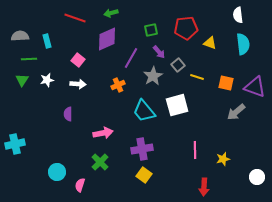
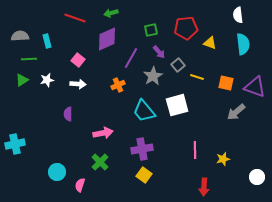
green triangle: rotated 24 degrees clockwise
